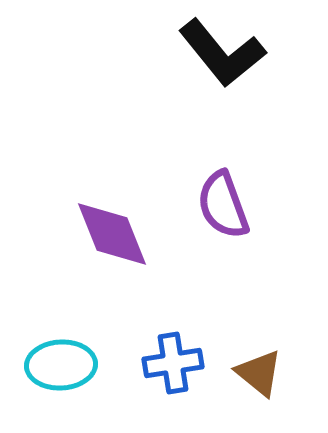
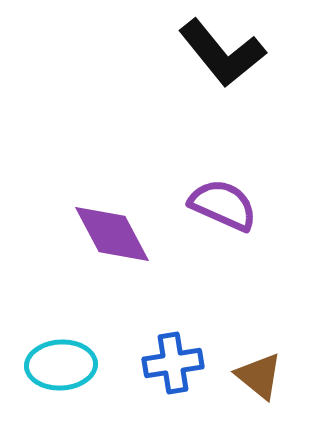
purple semicircle: rotated 134 degrees clockwise
purple diamond: rotated 6 degrees counterclockwise
brown triangle: moved 3 px down
